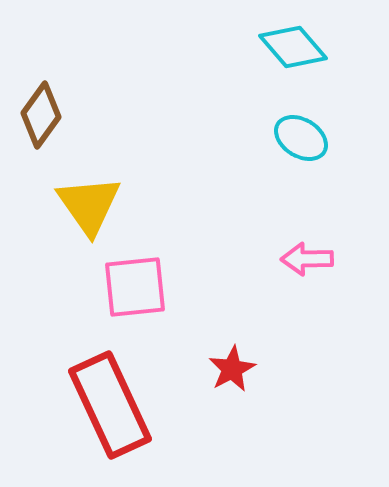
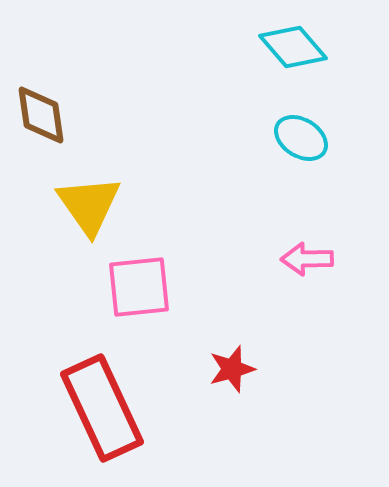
brown diamond: rotated 44 degrees counterclockwise
pink square: moved 4 px right
red star: rotated 12 degrees clockwise
red rectangle: moved 8 px left, 3 px down
